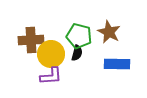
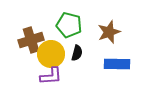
brown star: rotated 25 degrees clockwise
green pentagon: moved 10 px left, 11 px up
brown cross: rotated 15 degrees counterclockwise
